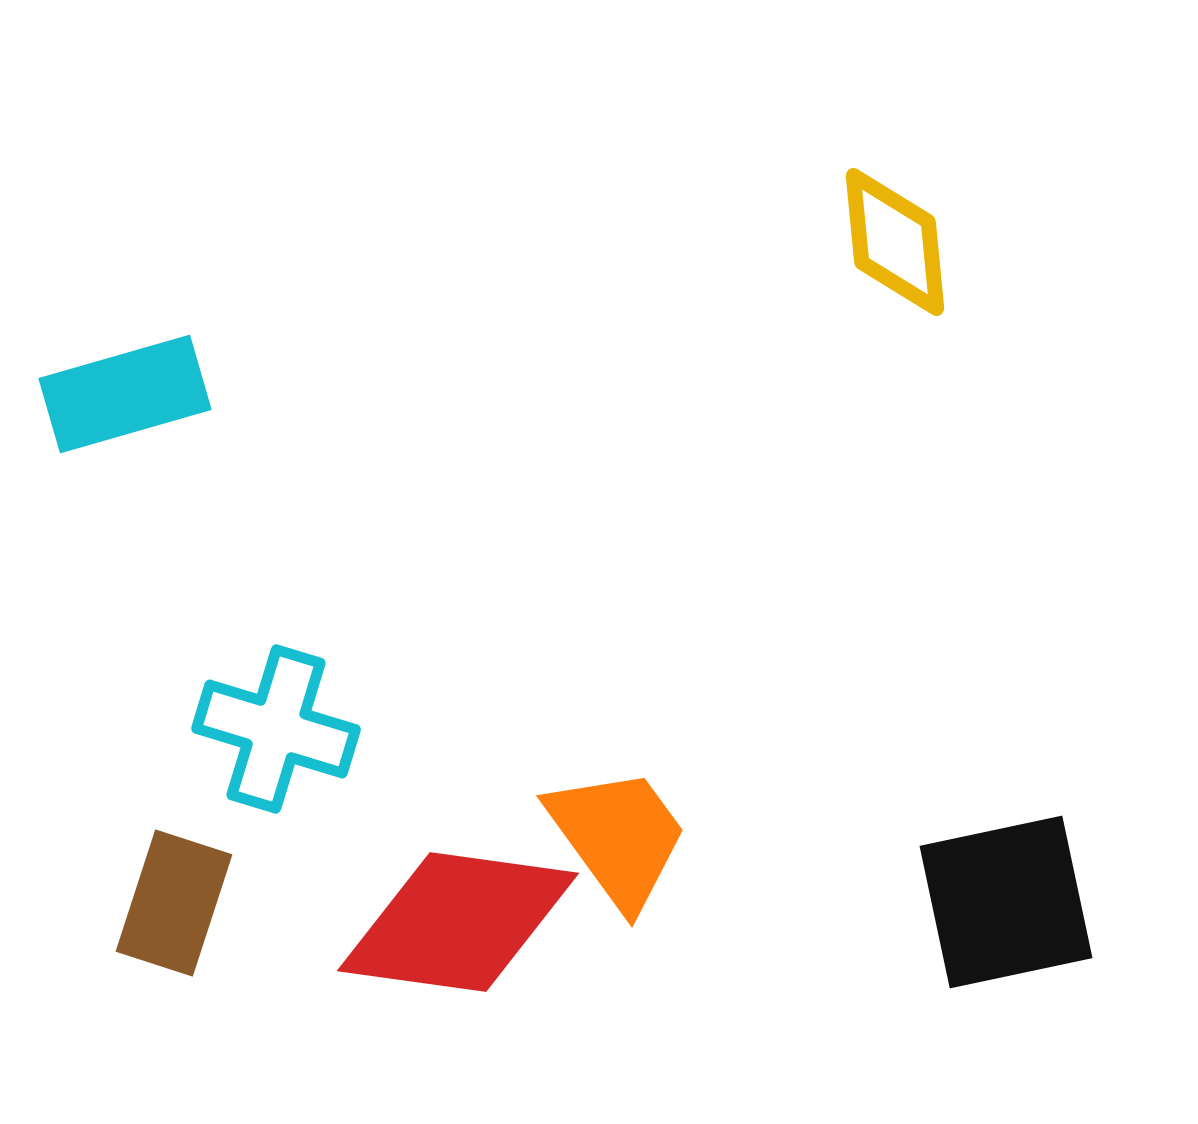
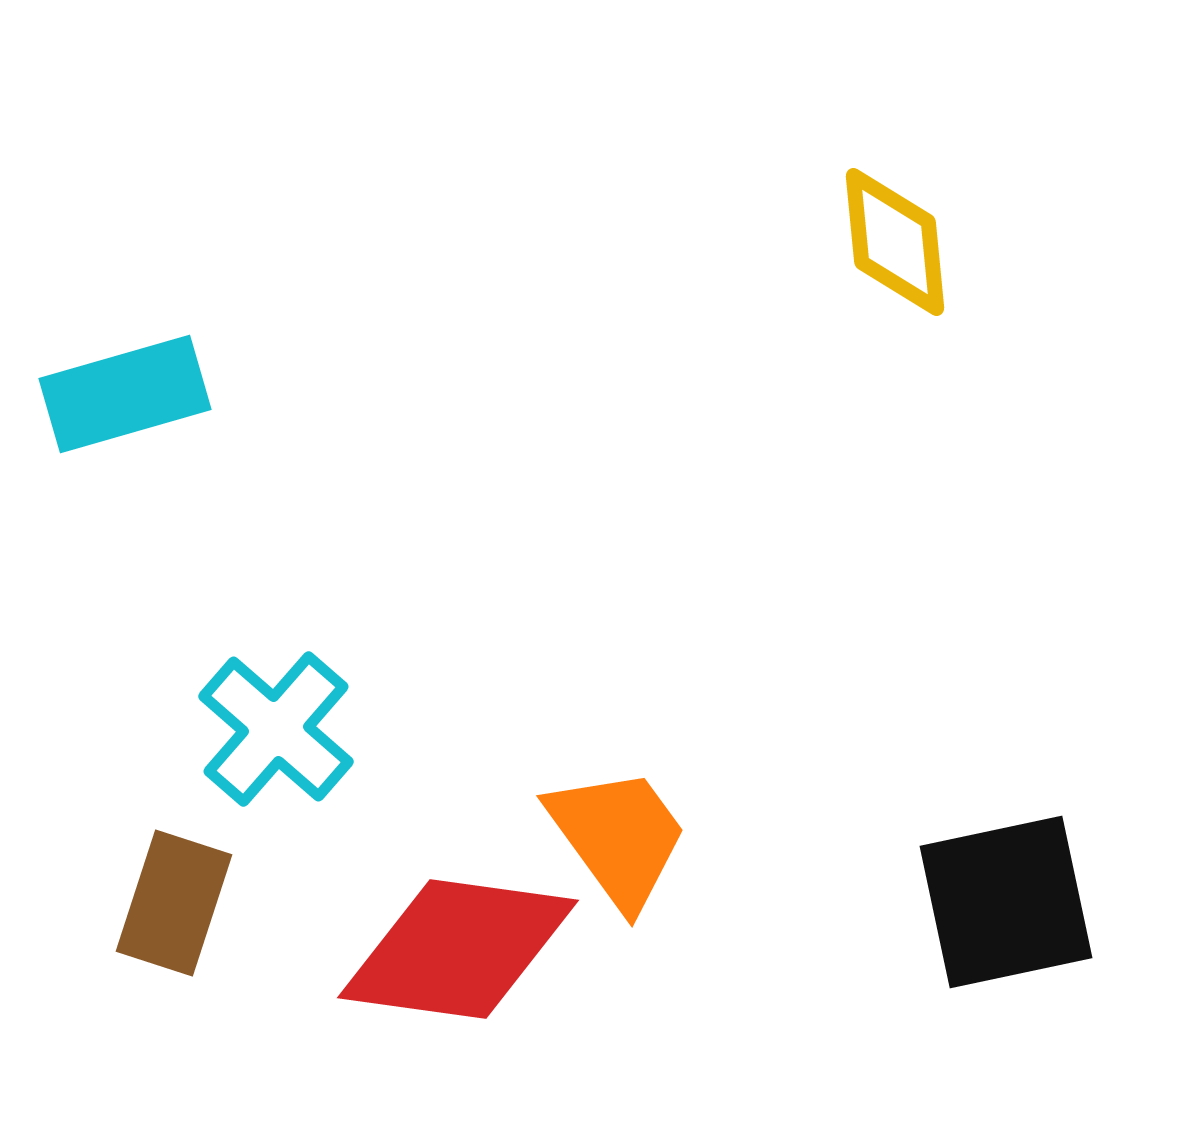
cyan cross: rotated 24 degrees clockwise
red diamond: moved 27 px down
